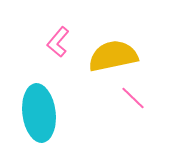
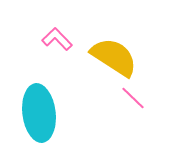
pink L-shape: moved 1 px left, 3 px up; rotated 96 degrees clockwise
yellow semicircle: moved 1 px right, 1 px down; rotated 45 degrees clockwise
